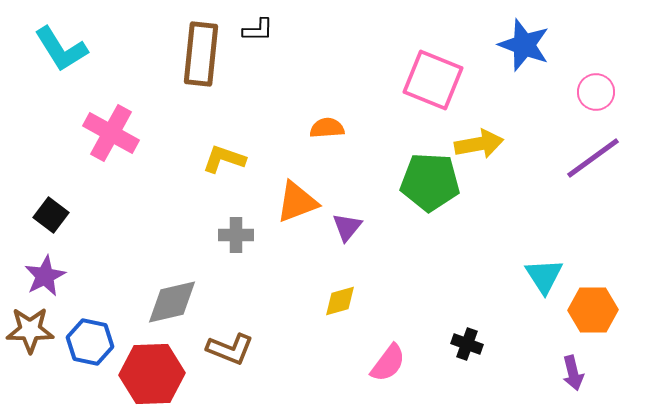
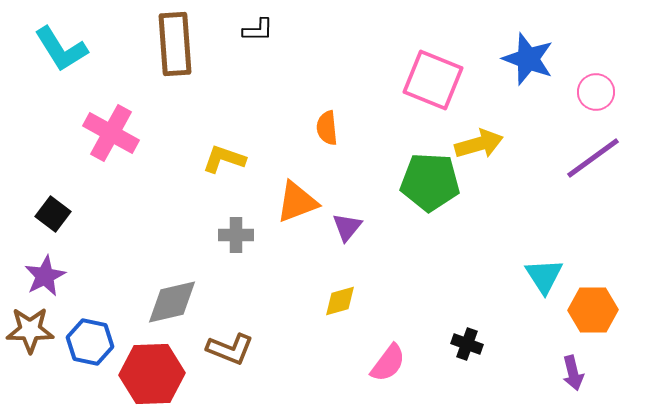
blue star: moved 4 px right, 14 px down
brown rectangle: moved 26 px left, 10 px up; rotated 10 degrees counterclockwise
orange semicircle: rotated 92 degrees counterclockwise
yellow arrow: rotated 6 degrees counterclockwise
black square: moved 2 px right, 1 px up
